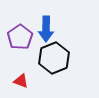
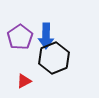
blue arrow: moved 7 px down
red triangle: moved 3 px right; rotated 49 degrees counterclockwise
